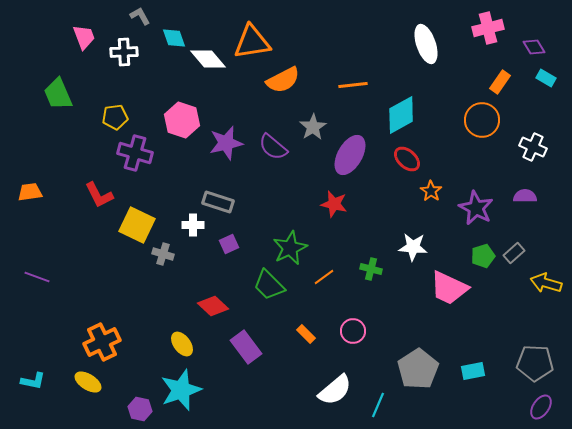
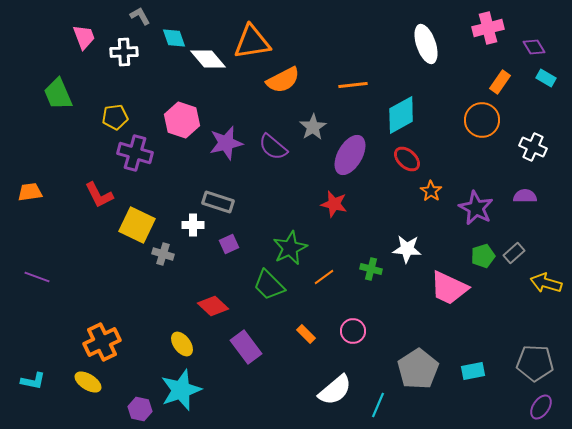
white star at (413, 247): moved 6 px left, 2 px down
